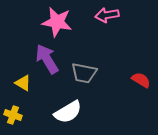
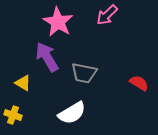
pink arrow: rotated 35 degrees counterclockwise
pink star: moved 1 px right; rotated 20 degrees clockwise
purple arrow: moved 2 px up
red semicircle: moved 2 px left, 3 px down
white semicircle: moved 4 px right, 1 px down
